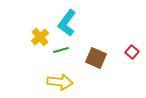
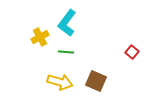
yellow cross: rotated 12 degrees clockwise
green line: moved 5 px right, 2 px down; rotated 21 degrees clockwise
brown square: moved 23 px down
yellow arrow: rotated 10 degrees clockwise
